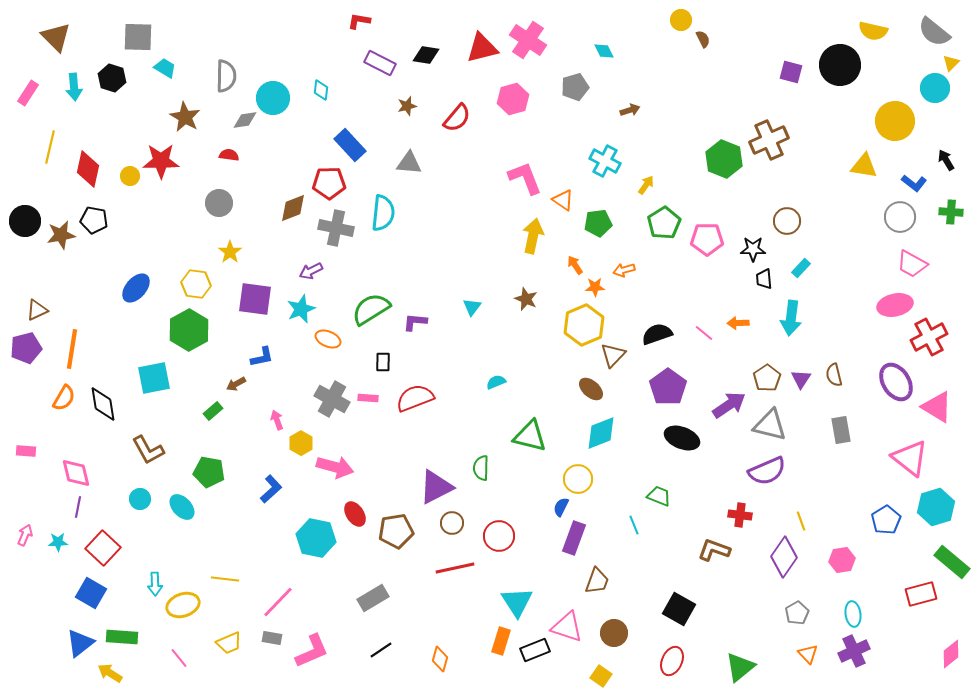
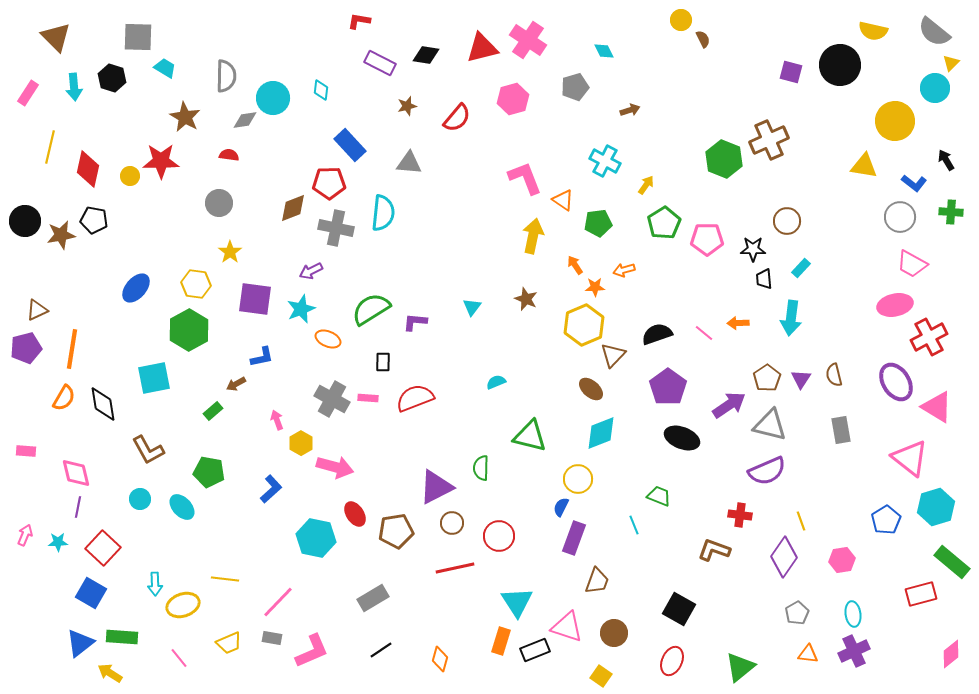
orange triangle at (808, 654): rotated 40 degrees counterclockwise
